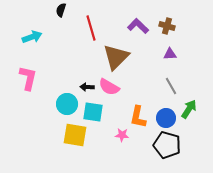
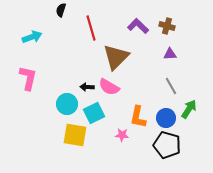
cyan square: moved 1 px right, 1 px down; rotated 35 degrees counterclockwise
